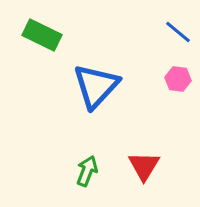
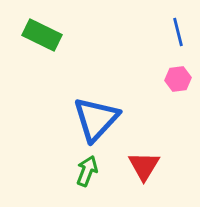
blue line: rotated 36 degrees clockwise
pink hexagon: rotated 15 degrees counterclockwise
blue triangle: moved 33 px down
